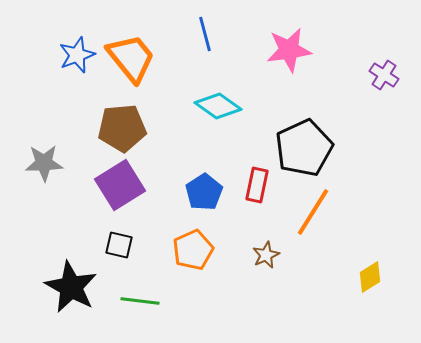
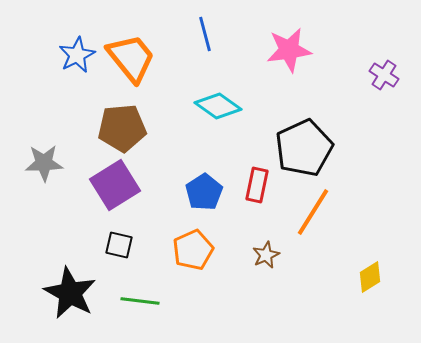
blue star: rotated 6 degrees counterclockwise
purple square: moved 5 px left
black star: moved 1 px left, 6 px down
